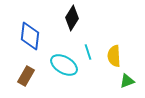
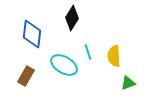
blue diamond: moved 2 px right, 2 px up
green triangle: moved 1 px right, 2 px down
